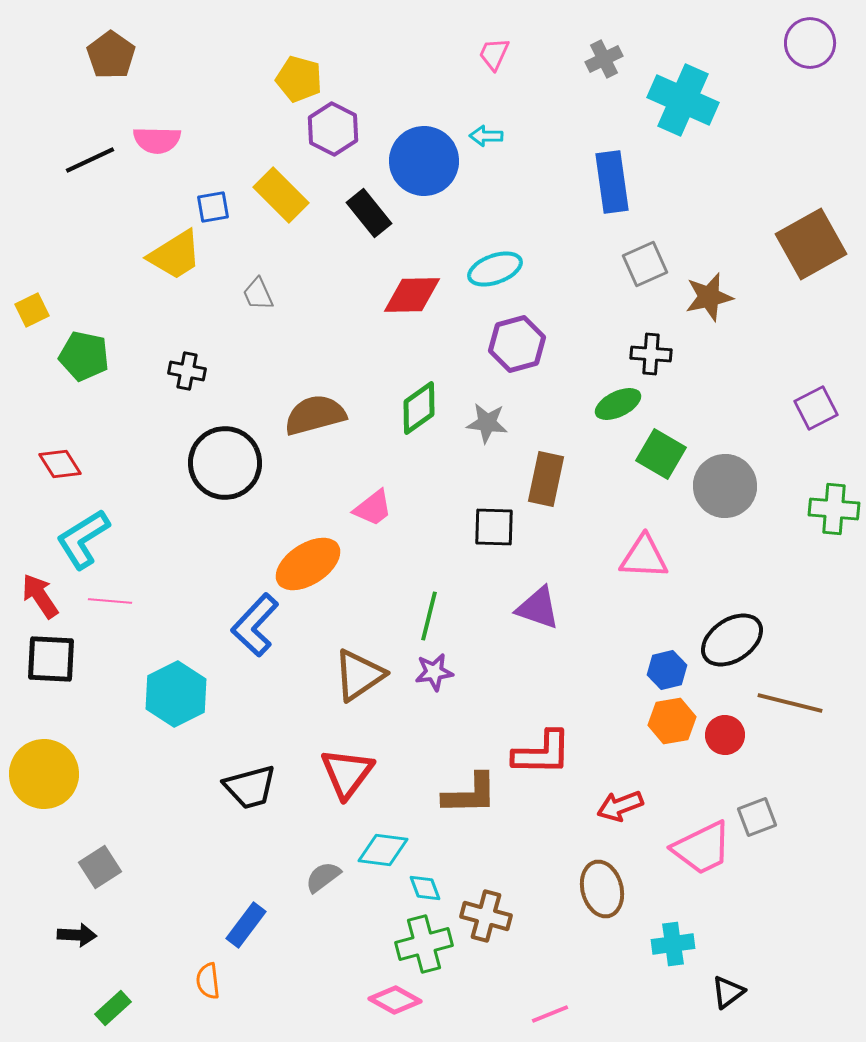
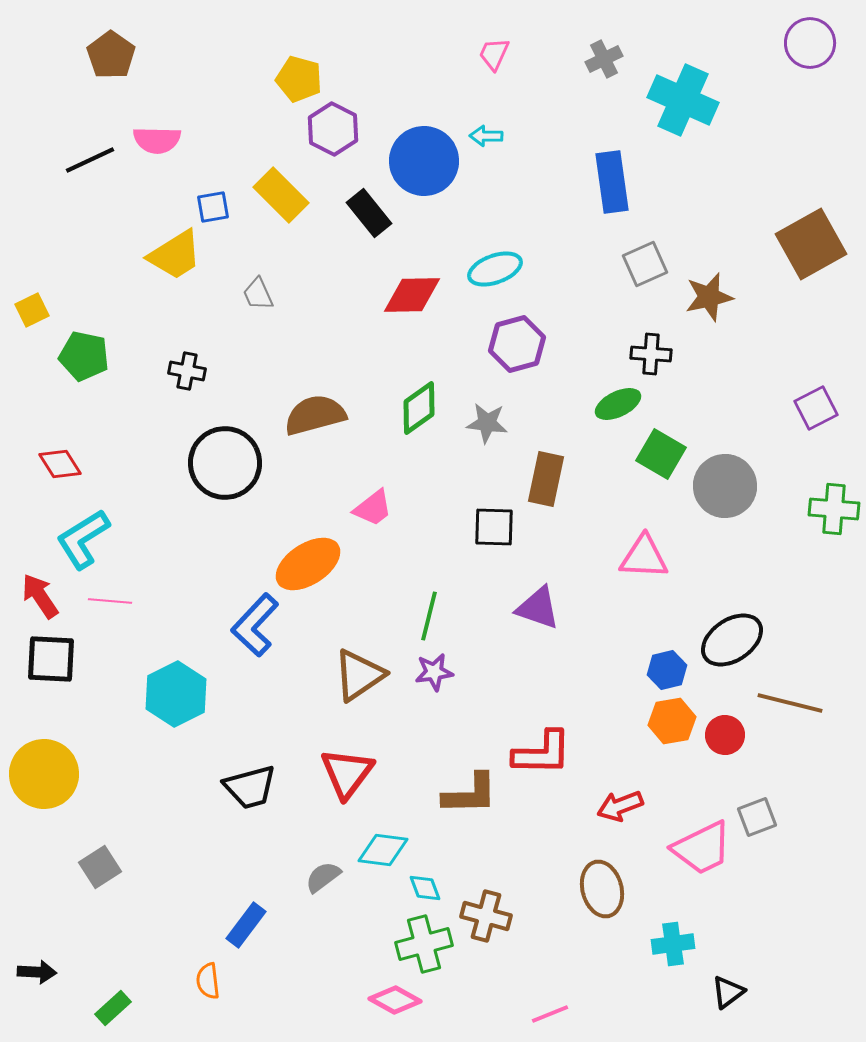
black arrow at (77, 935): moved 40 px left, 37 px down
